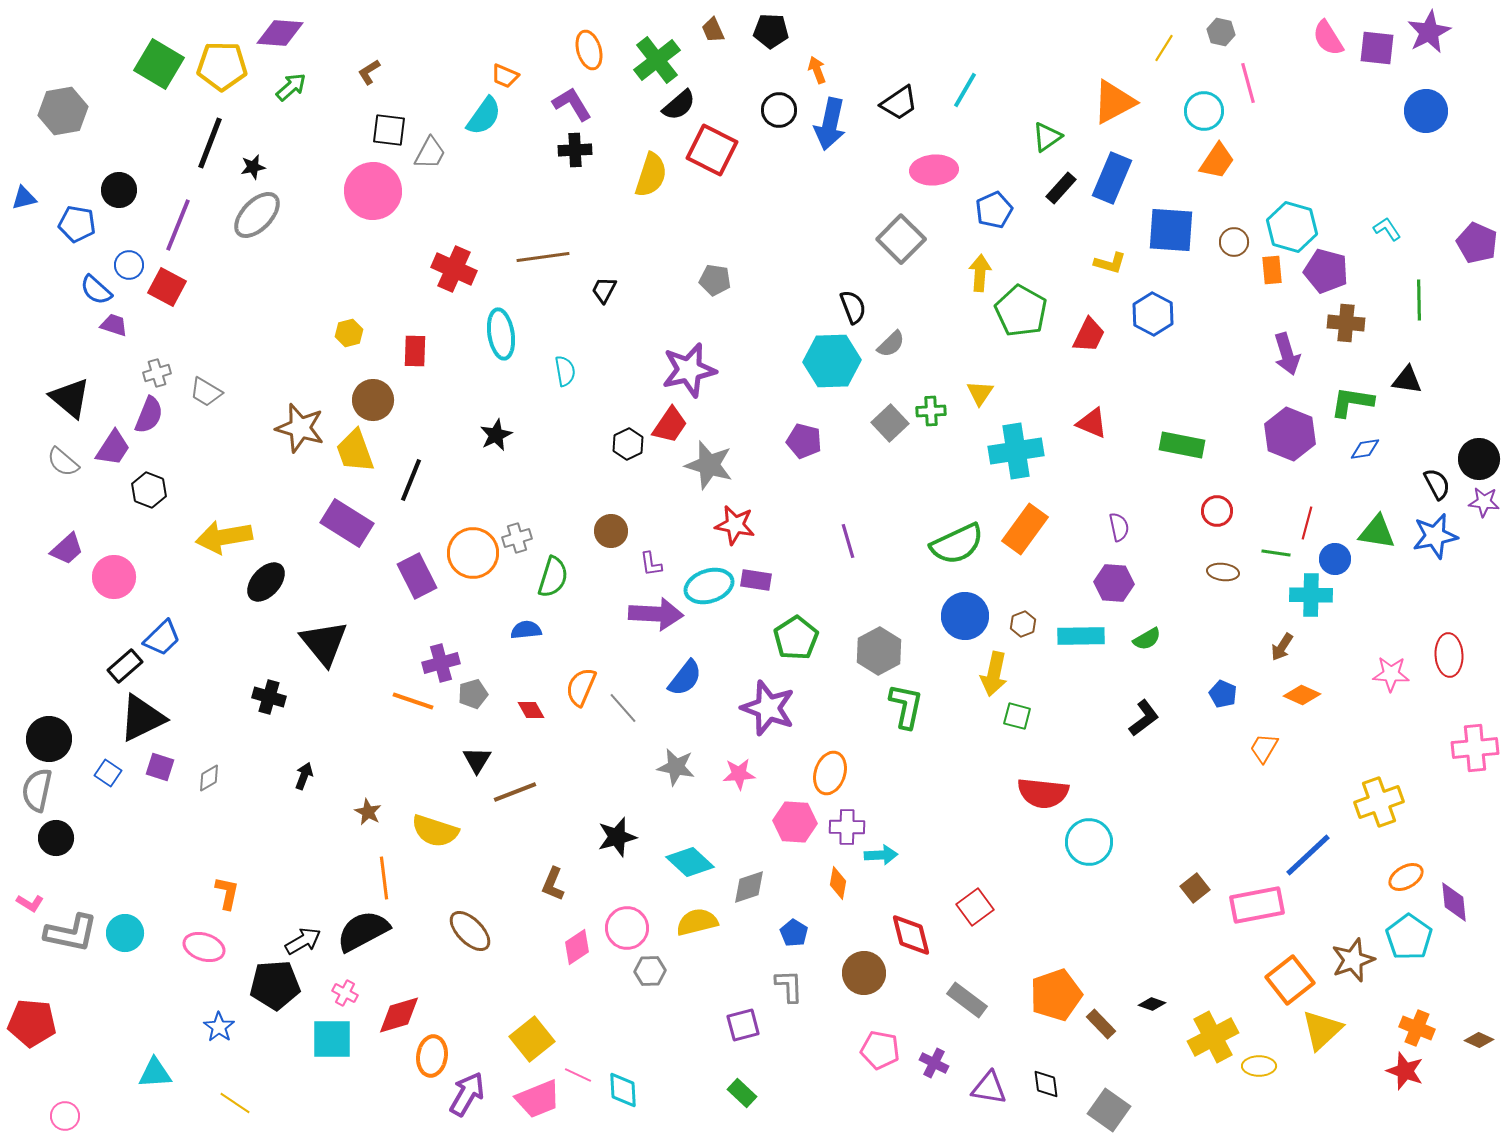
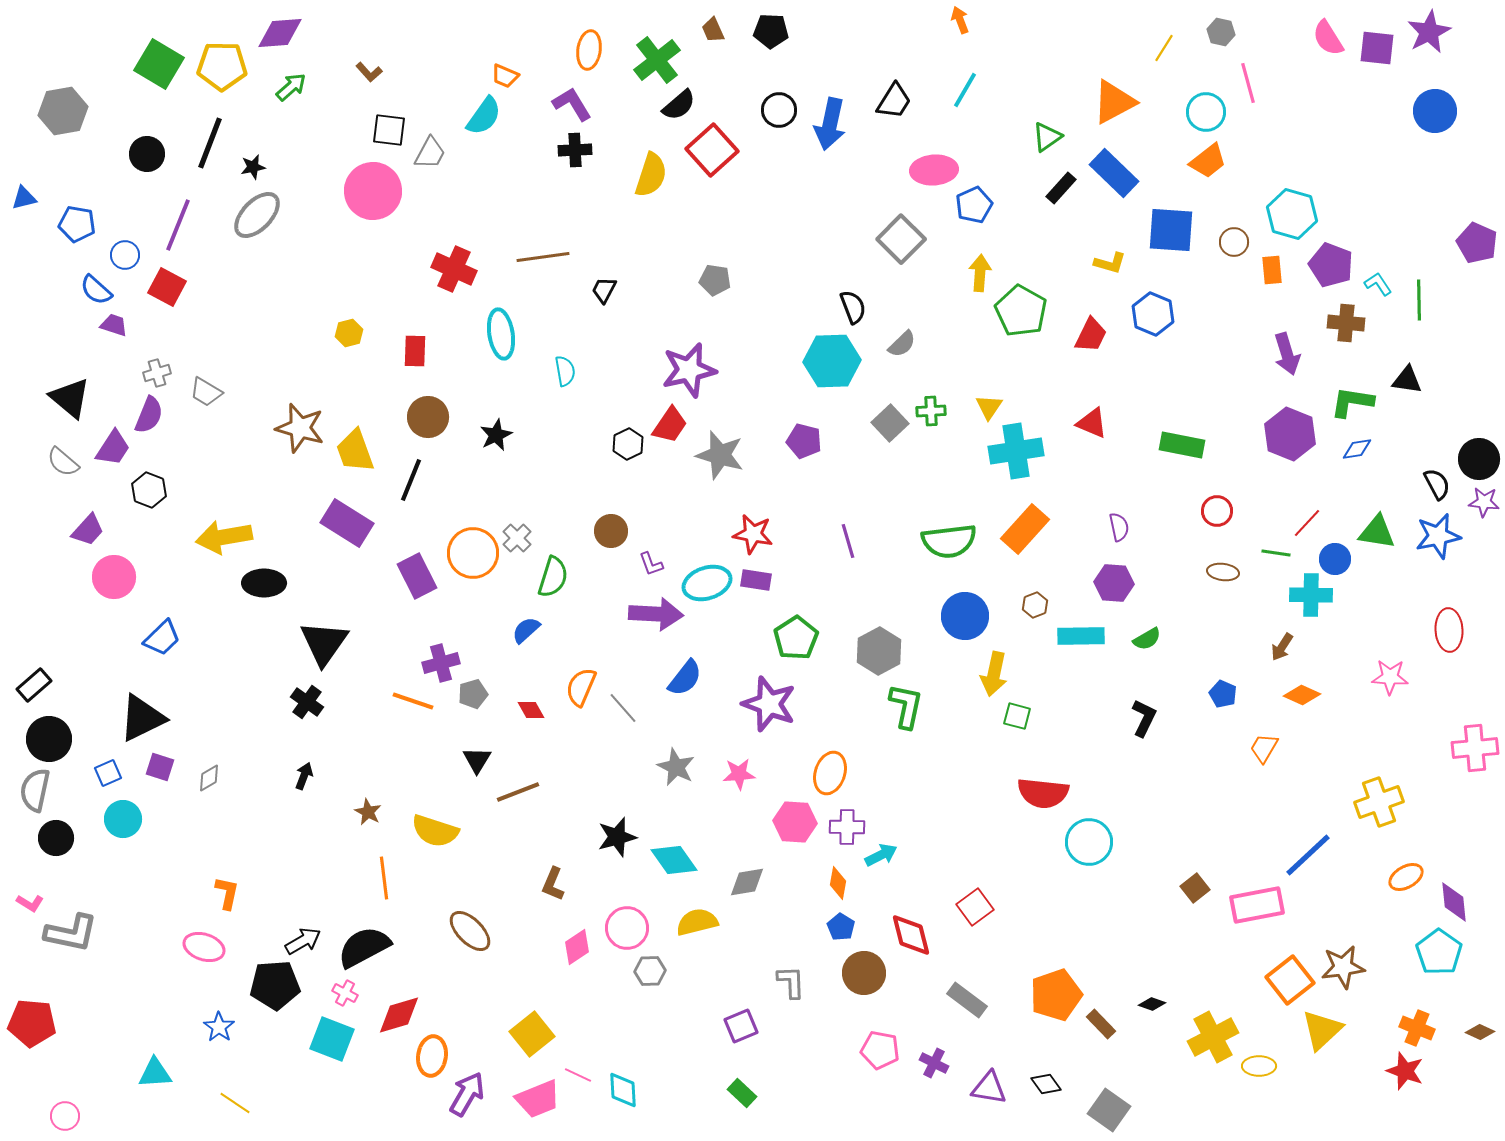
purple diamond at (280, 33): rotated 9 degrees counterclockwise
orange ellipse at (589, 50): rotated 24 degrees clockwise
orange arrow at (817, 70): moved 143 px right, 50 px up
brown L-shape at (369, 72): rotated 100 degrees counterclockwise
black trapezoid at (899, 103): moved 5 px left, 2 px up; rotated 24 degrees counterclockwise
cyan circle at (1204, 111): moved 2 px right, 1 px down
blue circle at (1426, 111): moved 9 px right
red square at (712, 150): rotated 21 degrees clockwise
orange trapezoid at (1217, 161): moved 9 px left; rotated 18 degrees clockwise
blue rectangle at (1112, 178): moved 2 px right, 5 px up; rotated 69 degrees counterclockwise
black circle at (119, 190): moved 28 px right, 36 px up
blue pentagon at (994, 210): moved 20 px left, 5 px up
cyan hexagon at (1292, 227): moved 13 px up
cyan L-shape at (1387, 229): moved 9 px left, 55 px down
blue circle at (129, 265): moved 4 px left, 10 px up
purple pentagon at (1326, 271): moved 5 px right, 6 px up; rotated 6 degrees clockwise
blue hexagon at (1153, 314): rotated 6 degrees counterclockwise
red trapezoid at (1089, 335): moved 2 px right
gray semicircle at (891, 344): moved 11 px right
yellow triangle at (980, 393): moved 9 px right, 14 px down
brown circle at (373, 400): moved 55 px right, 17 px down
blue diamond at (1365, 449): moved 8 px left
gray star at (709, 465): moved 11 px right, 10 px up
red line at (1307, 523): rotated 28 degrees clockwise
red star at (735, 525): moved 18 px right, 9 px down
orange rectangle at (1025, 529): rotated 6 degrees clockwise
blue star at (1435, 536): moved 3 px right
gray cross at (517, 538): rotated 28 degrees counterclockwise
green semicircle at (957, 544): moved 8 px left, 3 px up; rotated 18 degrees clockwise
purple trapezoid at (67, 549): moved 21 px right, 19 px up; rotated 6 degrees counterclockwise
purple L-shape at (651, 564): rotated 12 degrees counterclockwise
black ellipse at (266, 582): moved 2 px left, 1 px down; rotated 48 degrees clockwise
cyan ellipse at (709, 586): moved 2 px left, 3 px up
brown hexagon at (1023, 624): moved 12 px right, 19 px up
blue semicircle at (526, 630): rotated 36 degrees counterclockwise
black triangle at (324, 643): rotated 14 degrees clockwise
red ellipse at (1449, 655): moved 25 px up
black rectangle at (125, 666): moved 91 px left, 19 px down
pink star at (1391, 674): moved 1 px left, 3 px down
black cross at (269, 697): moved 38 px right, 5 px down; rotated 20 degrees clockwise
purple star at (768, 708): moved 1 px right, 4 px up
black L-shape at (1144, 718): rotated 27 degrees counterclockwise
gray star at (676, 767): rotated 15 degrees clockwise
blue square at (108, 773): rotated 32 degrees clockwise
gray semicircle at (37, 790): moved 2 px left
brown line at (515, 792): moved 3 px right
cyan arrow at (881, 855): rotated 24 degrees counterclockwise
cyan diamond at (690, 862): moved 16 px left, 2 px up; rotated 12 degrees clockwise
gray diamond at (749, 887): moved 2 px left, 5 px up; rotated 9 degrees clockwise
black semicircle at (363, 931): moved 1 px right, 16 px down
cyan circle at (125, 933): moved 2 px left, 114 px up
blue pentagon at (794, 933): moved 47 px right, 6 px up
cyan pentagon at (1409, 937): moved 30 px right, 15 px down
brown star at (1353, 960): moved 10 px left, 7 px down; rotated 12 degrees clockwise
gray L-shape at (789, 986): moved 2 px right, 4 px up
purple square at (743, 1025): moved 2 px left, 1 px down; rotated 8 degrees counterclockwise
cyan square at (332, 1039): rotated 21 degrees clockwise
yellow square at (532, 1039): moved 5 px up
brown diamond at (1479, 1040): moved 1 px right, 8 px up
black diamond at (1046, 1084): rotated 28 degrees counterclockwise
